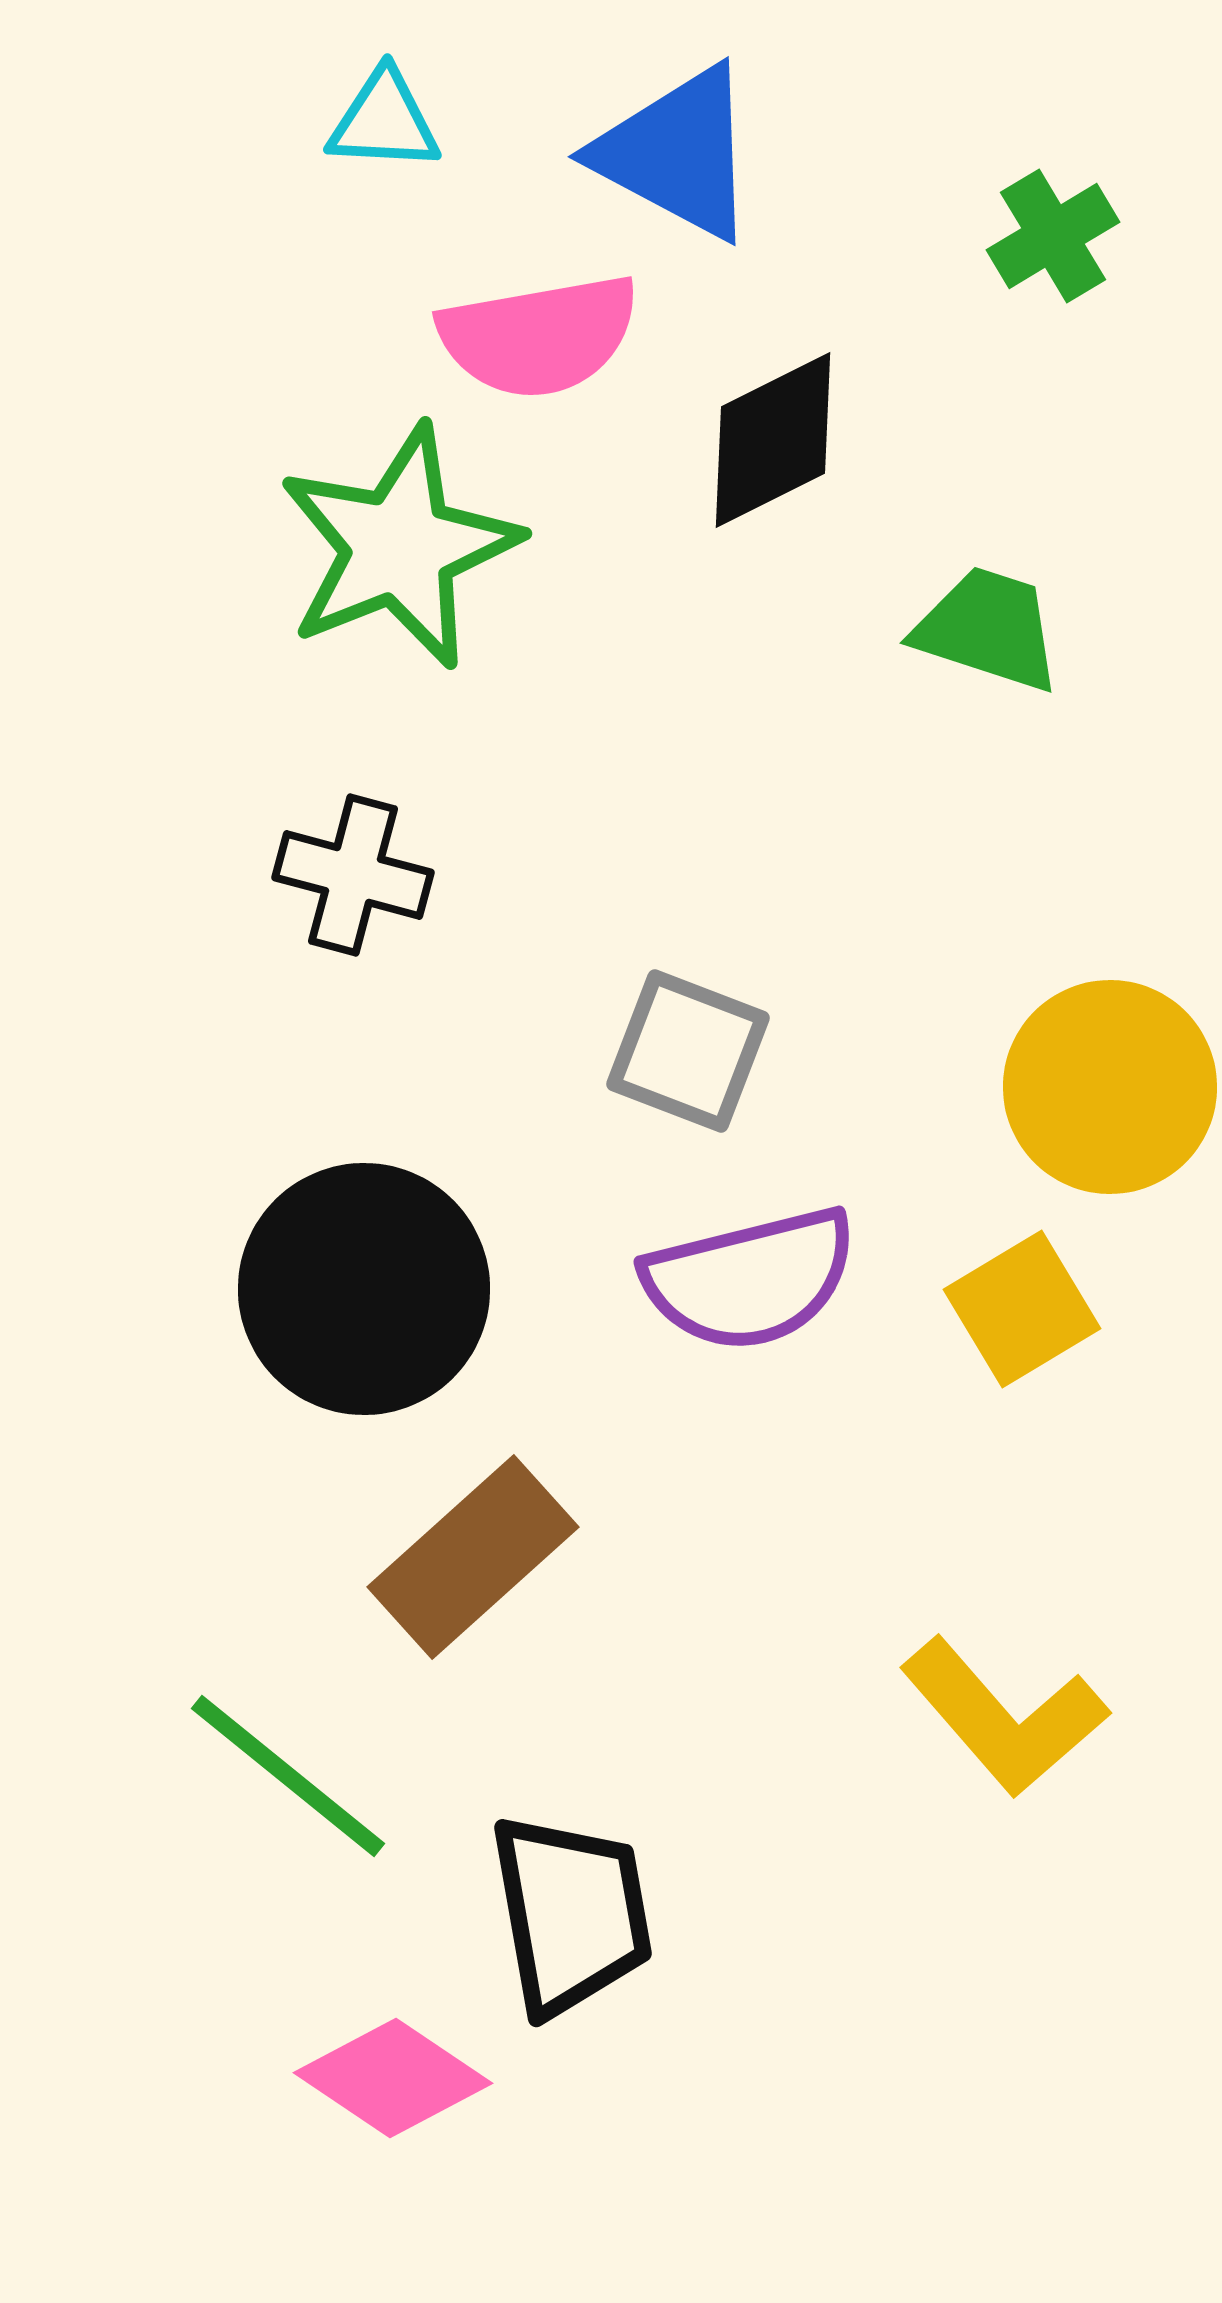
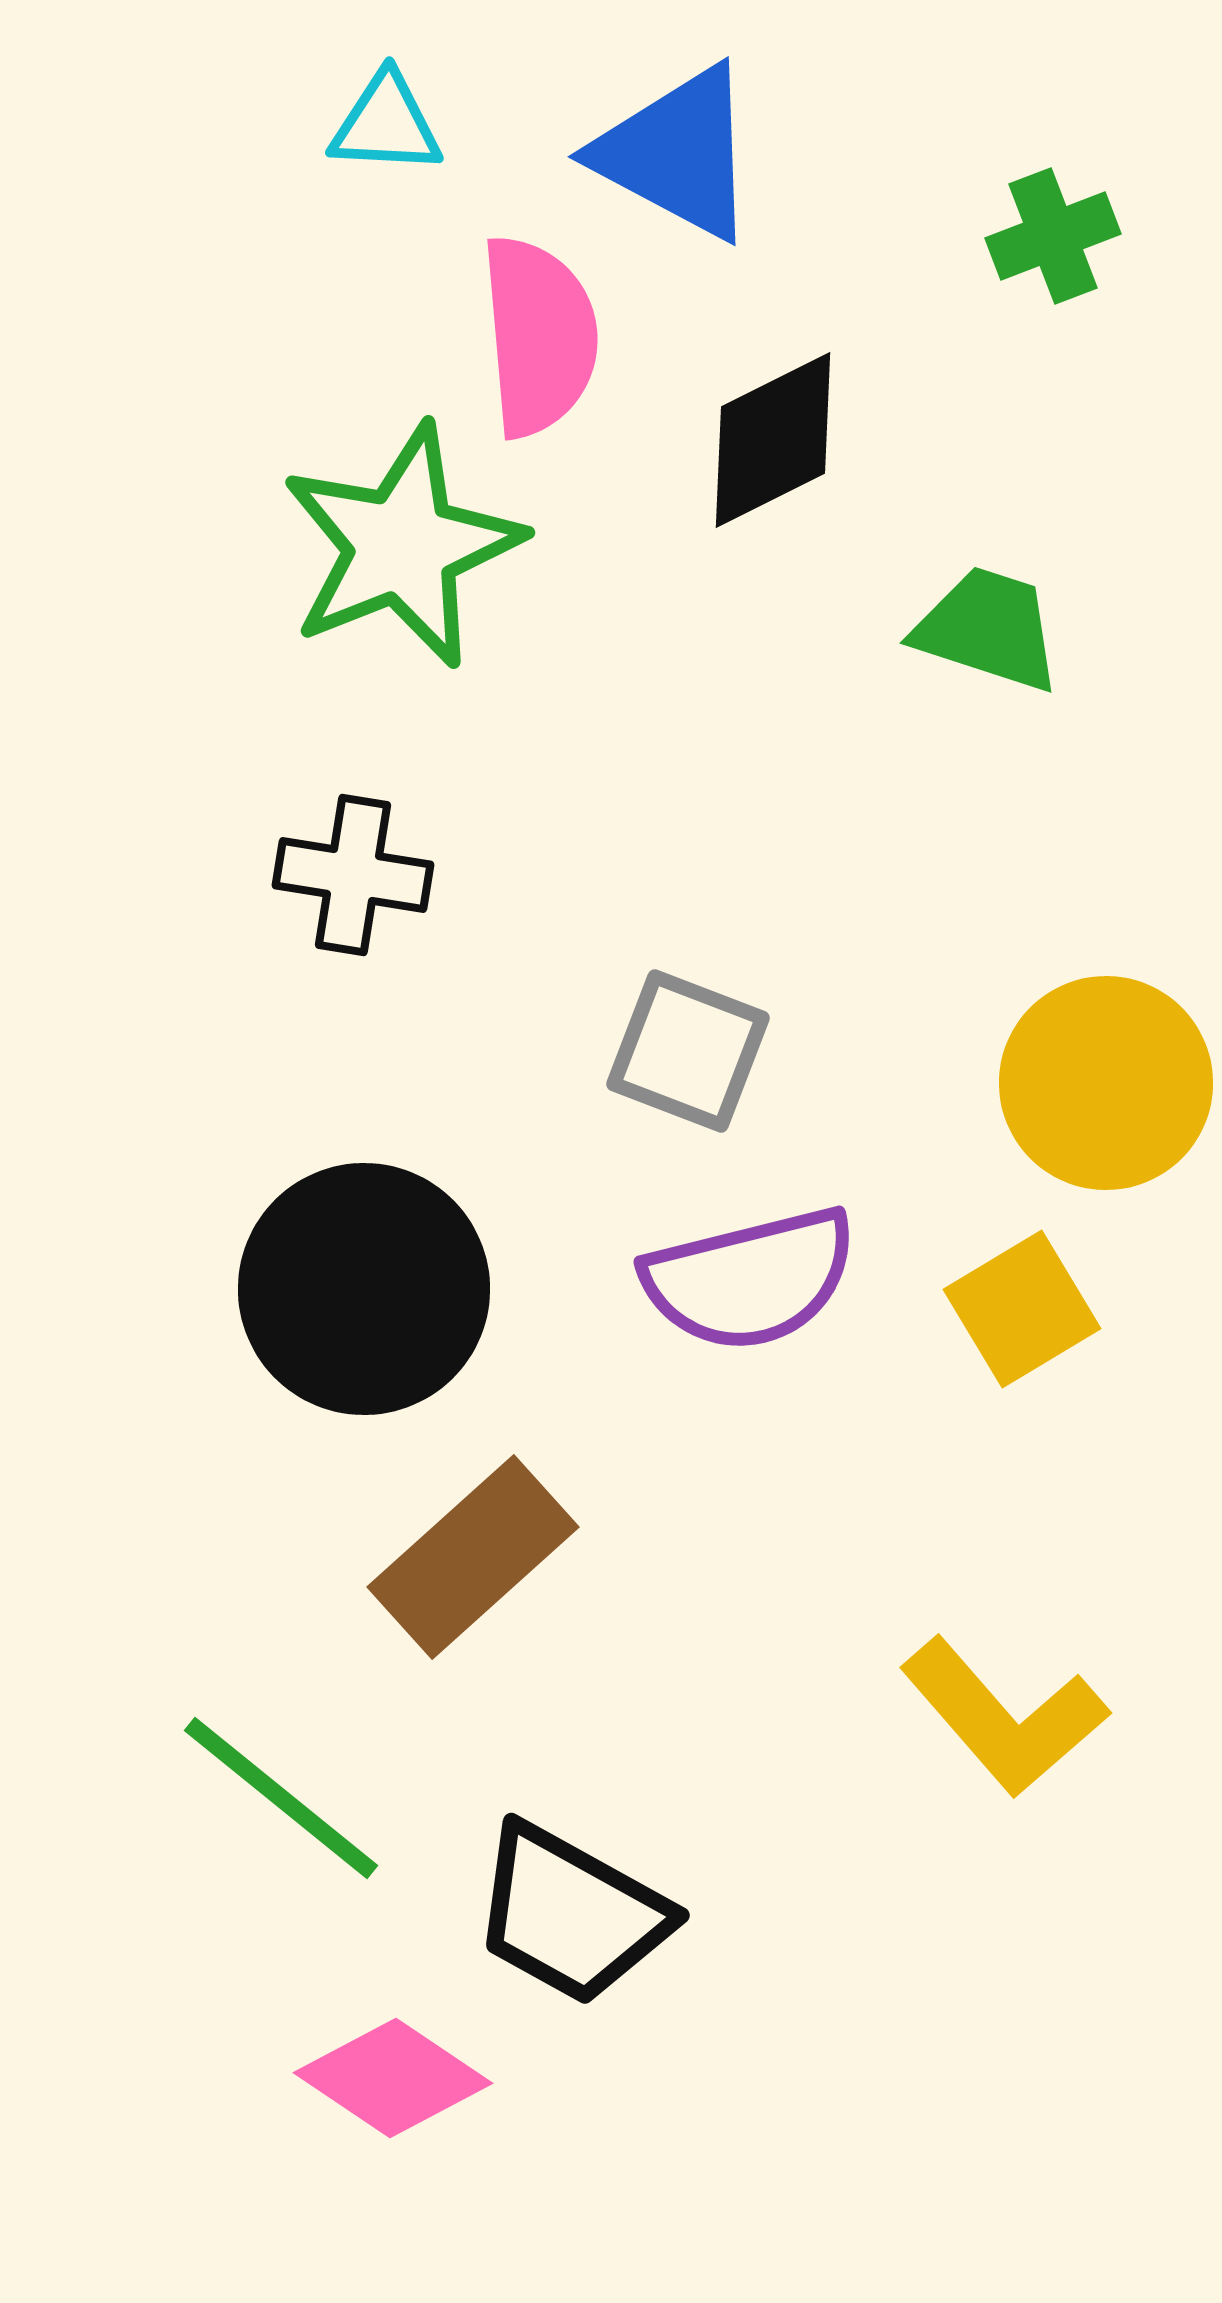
cyan triangle: moved 2 px right, 3 px down
green cross: rotated 10 degrees clockwise
pink semicircle: rotated 85 degrees counterclockwise
green star: moved 3 px right, 1 px up
black cross: rotated 6 degrees counterclockwise
yellow circle: moved 4 px left, 4 px up
green line: moved 7 px left, 22 px down
black trapezoid: rotated 129 degrees clockwise
